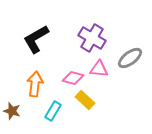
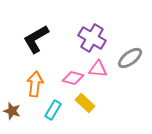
pink triangle: moved 1 px left
yellow rectangle: moved 3 px down
cyan rectangle: moved 1 px up
